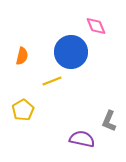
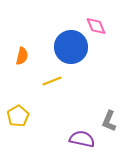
blue circle: moved 5 px up
yellow pentagon: moved 5 px left, 6 px down
